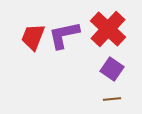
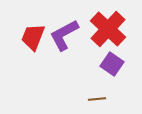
purple L-shape: rotated 16 degrees counterclockwise
purple square: moved 5 px up
brown line: moved 15 px left
